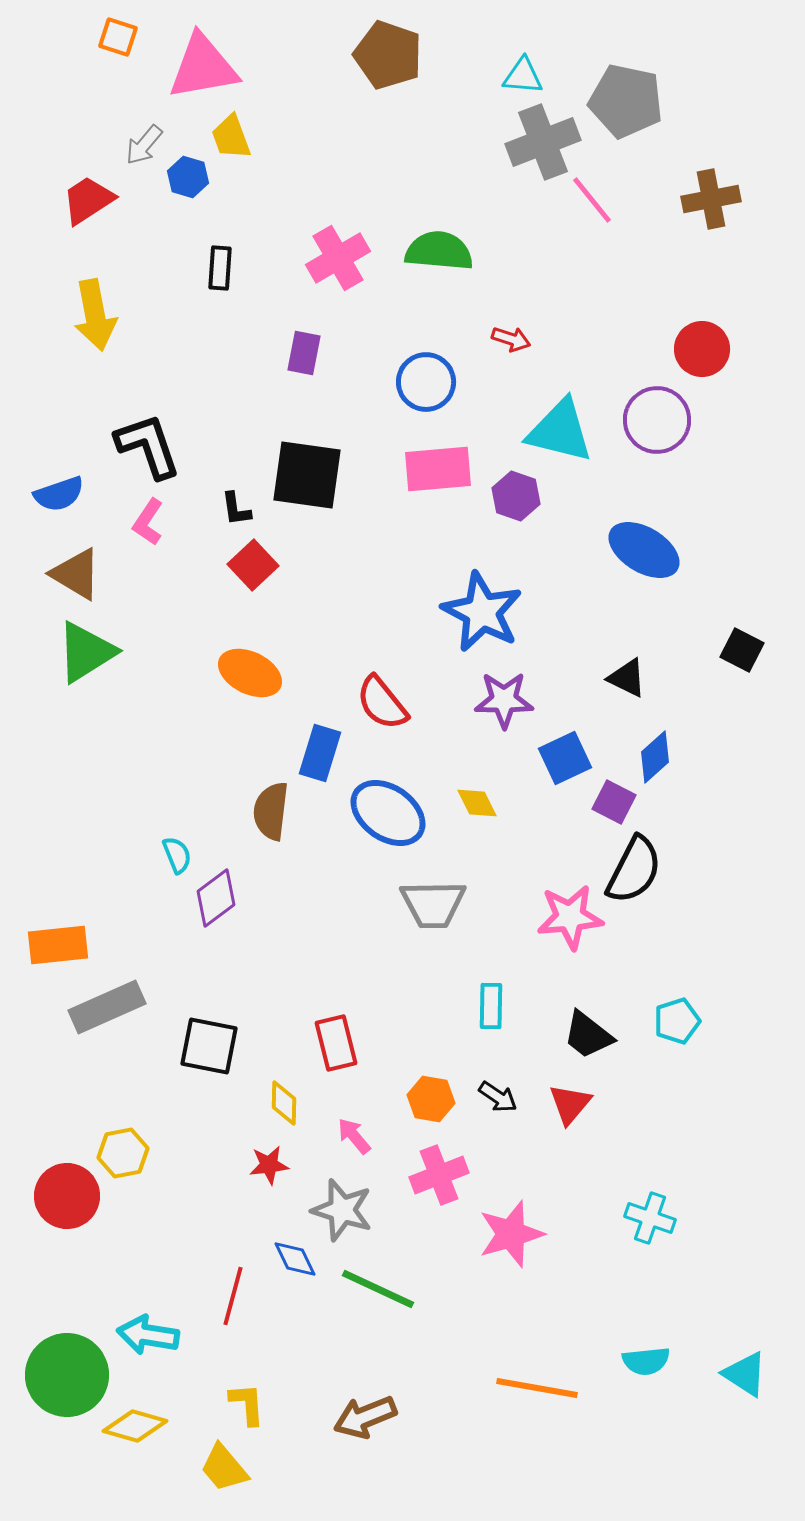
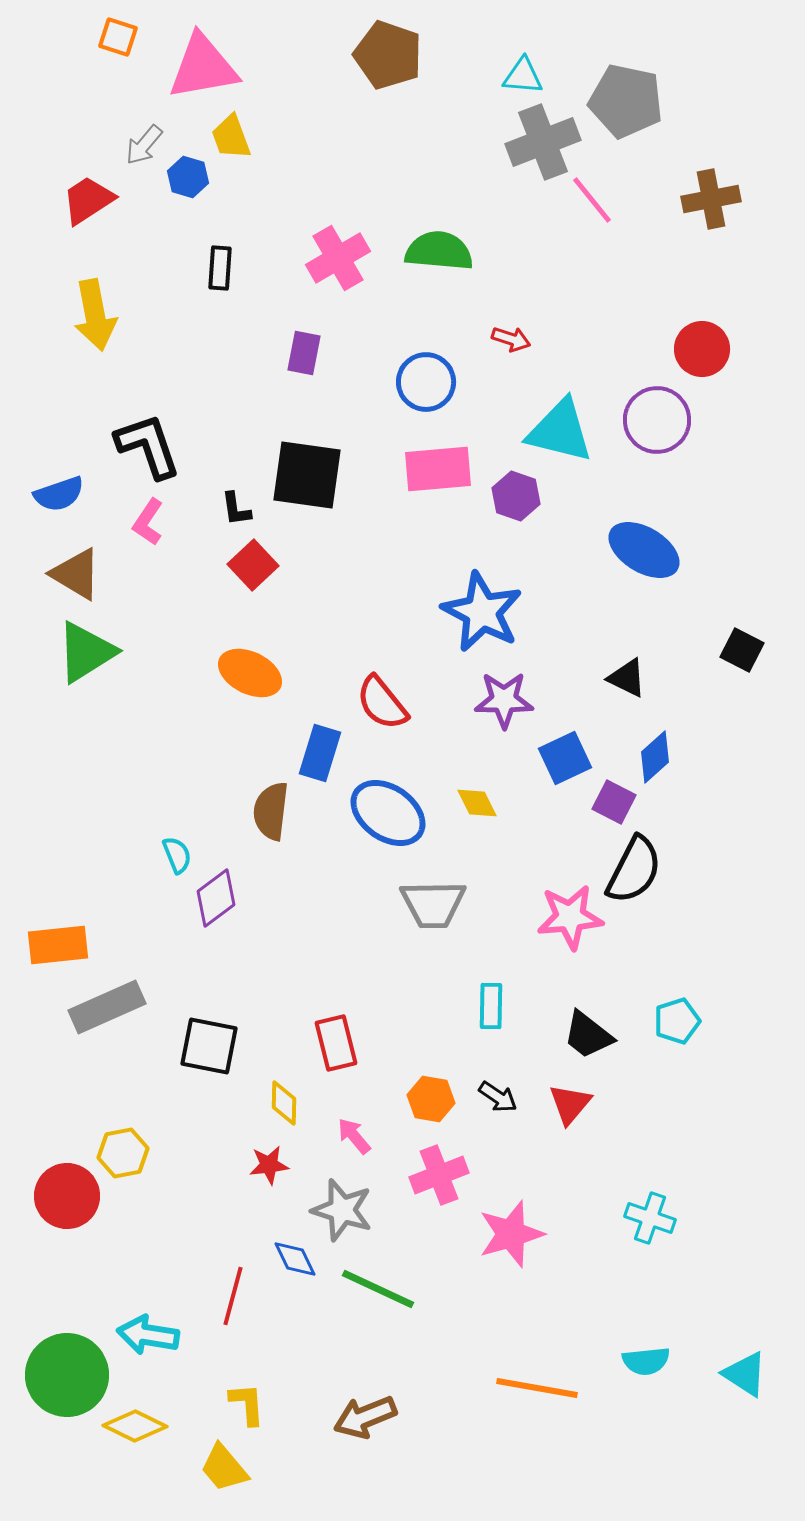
yellow diamond at (135, 1426): rotated 10 degrees clockwise
